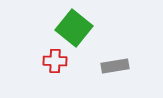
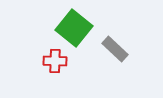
gray rectangle: moved 17 px up; rotated 52 degrees clockwise
